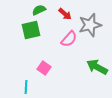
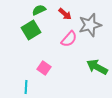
green square: rotated 18 degrees counterclockwise
